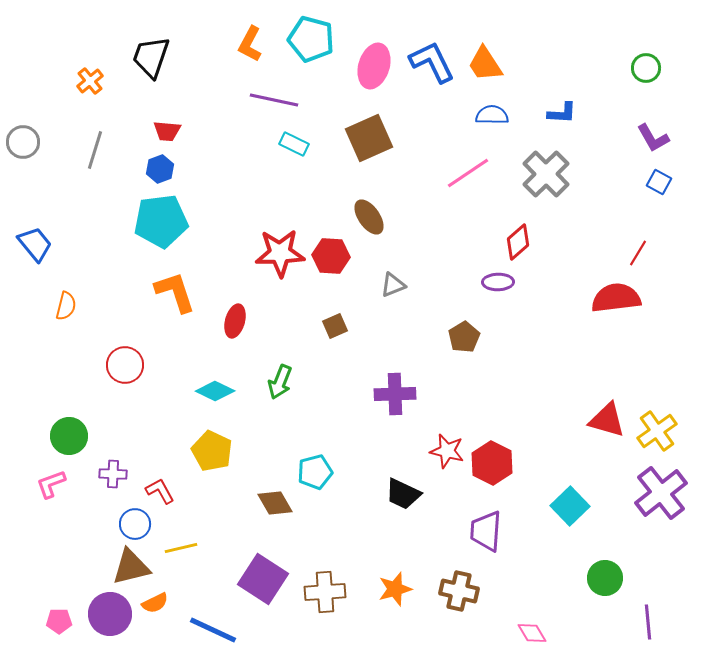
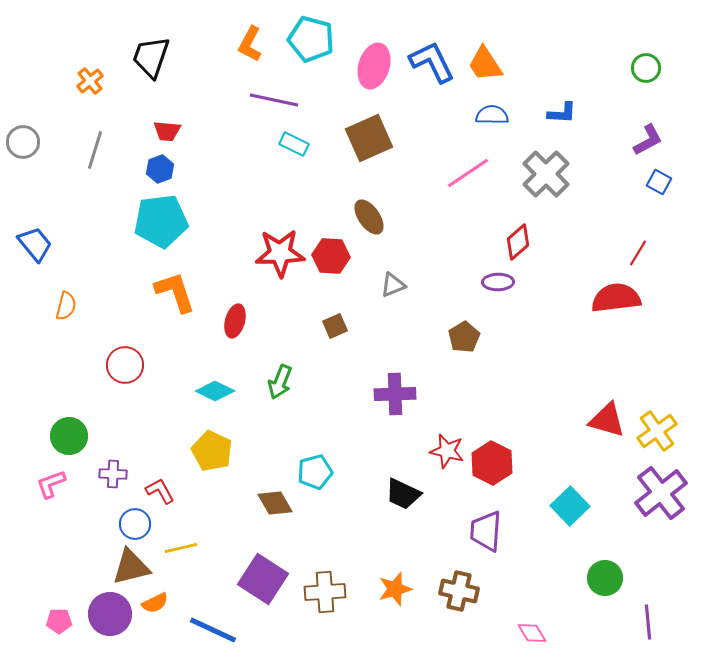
purple L-shape at (653, 138): moved 5 px left, 2 px down; rotated 88 degrees counterclockwise
